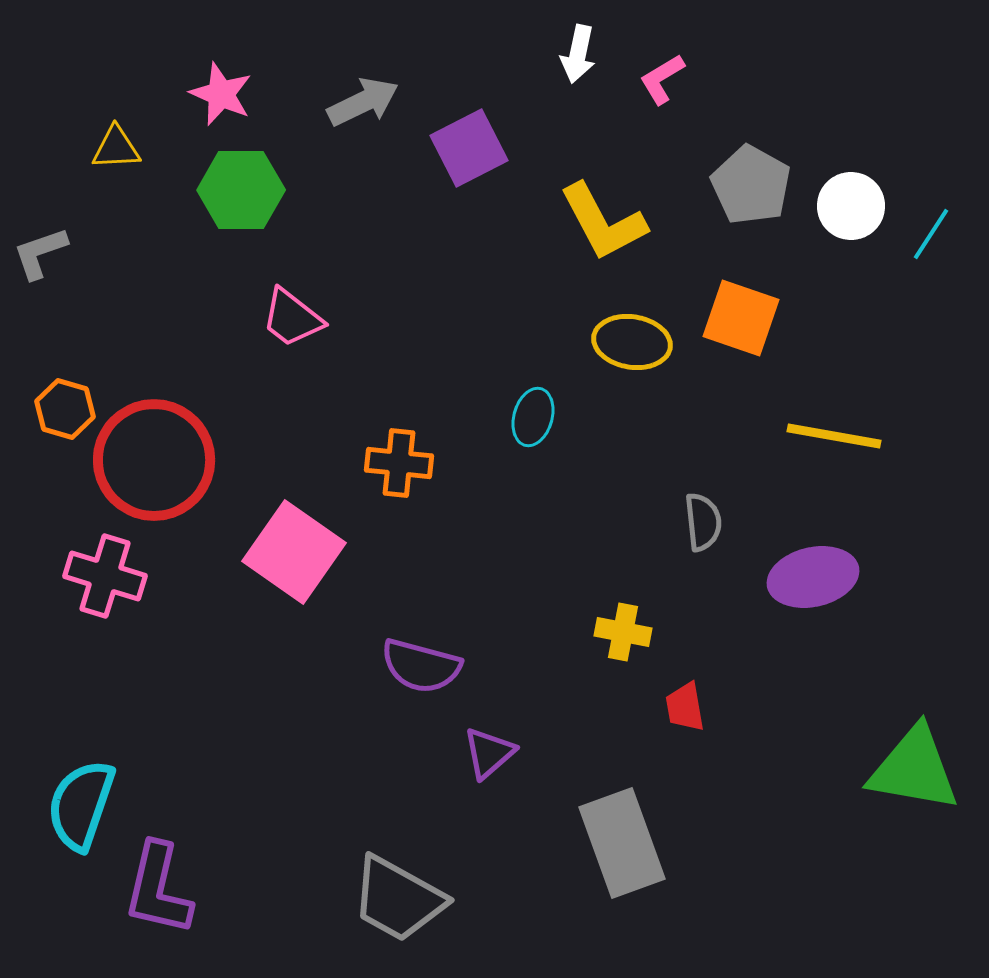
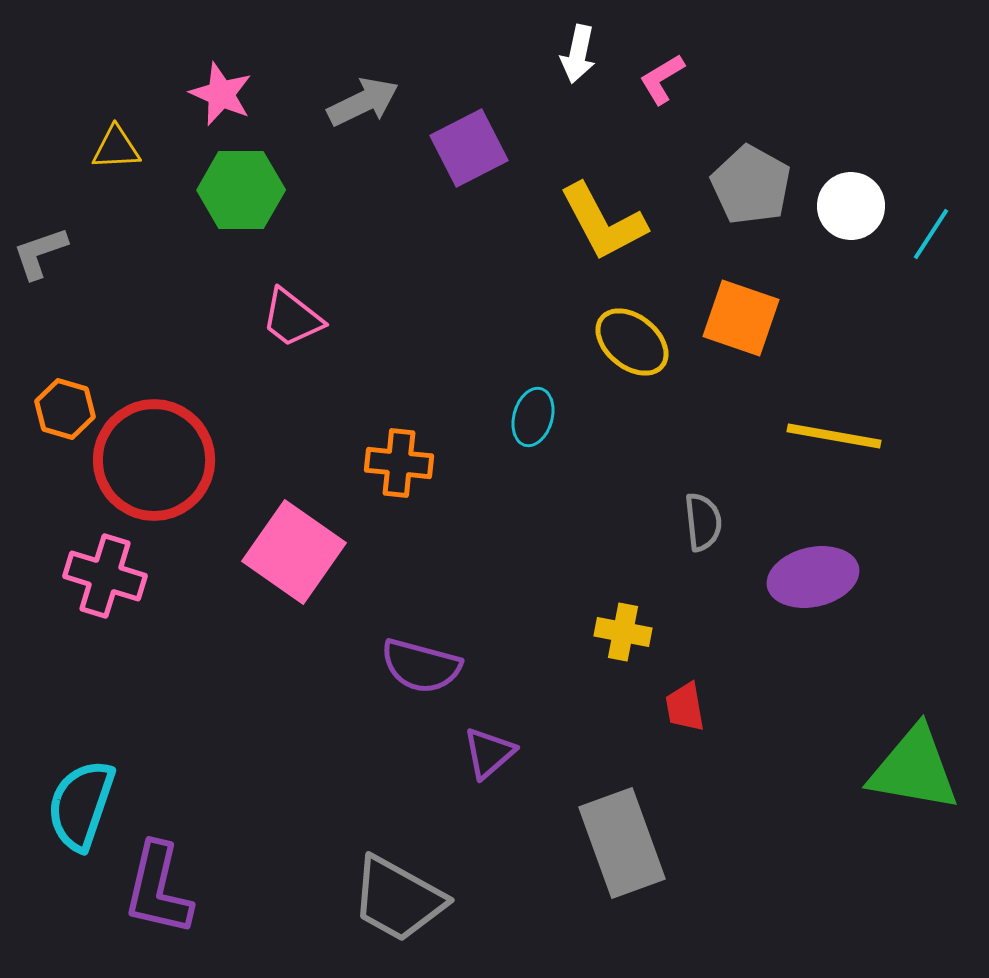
yellow ellipse: rotated 30 degrees clockwise
